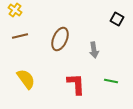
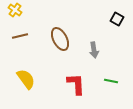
brown ellipse: rotated 50 degrees counterclockwise
